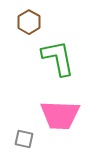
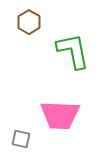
green L-shape: moved 15 px right, 7 px up
gray square: moved 3 px left
